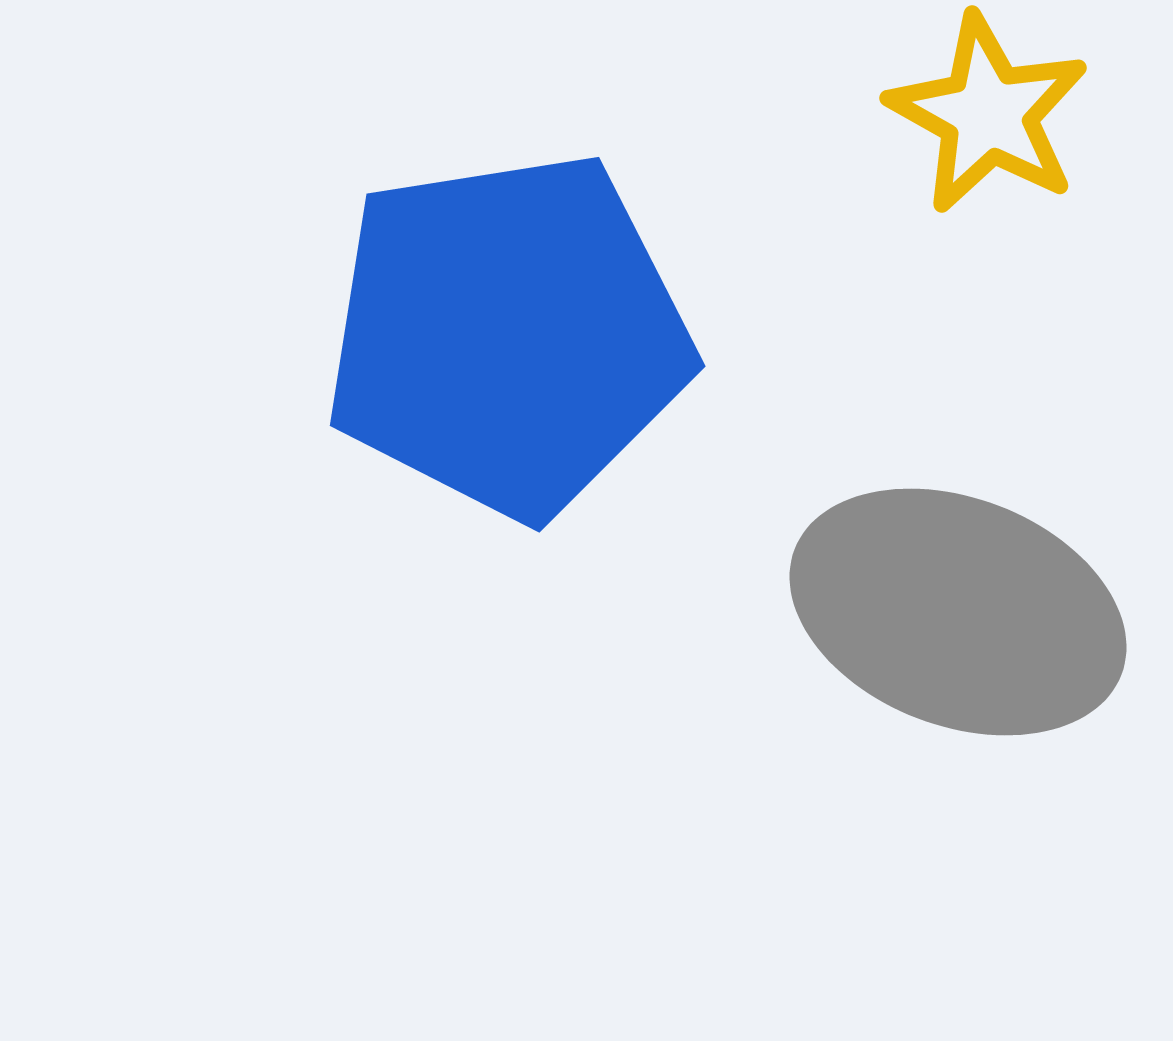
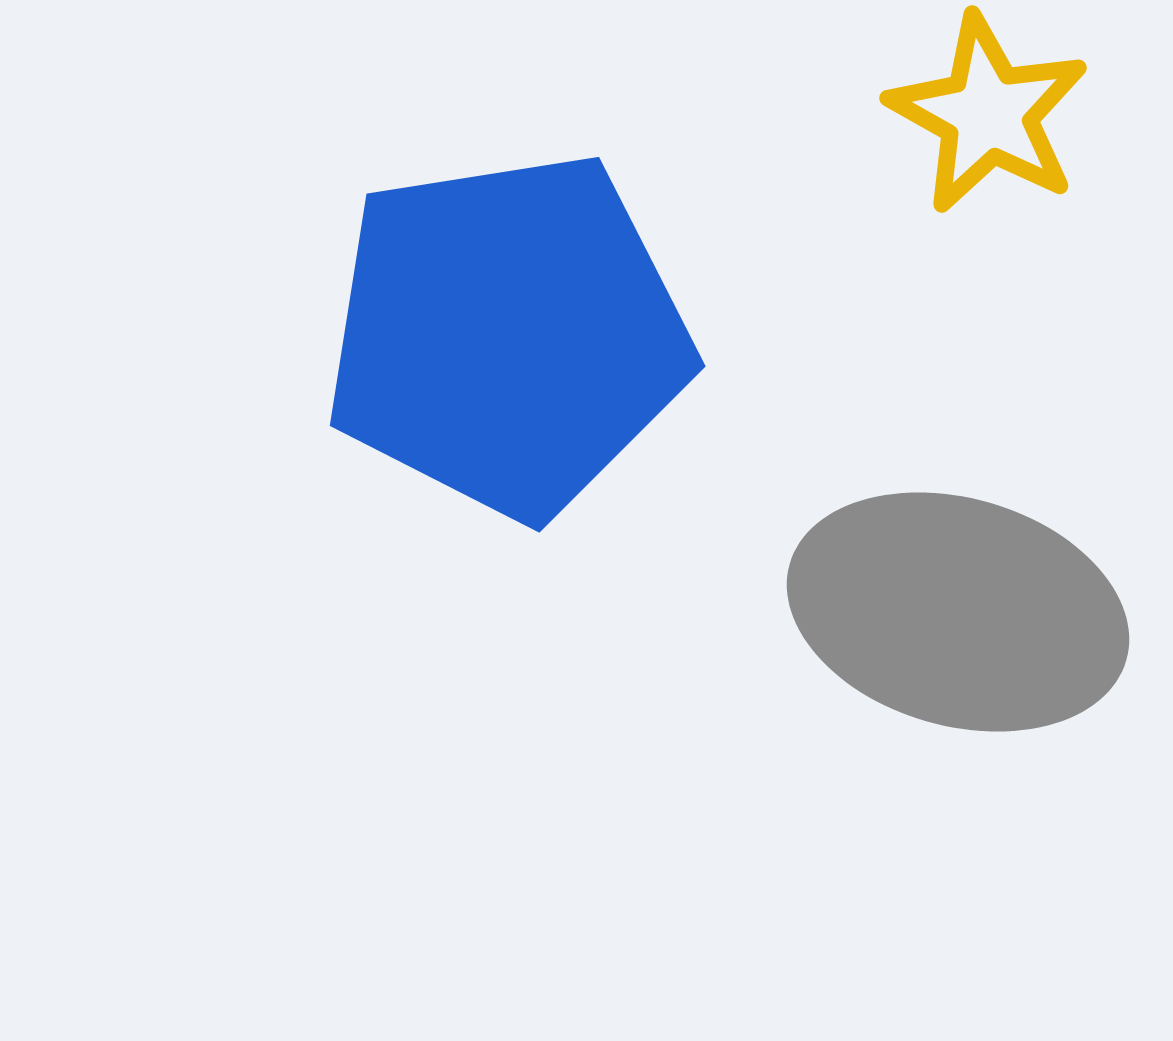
gray ellipse: rotated 5 degrees counterclockwise
